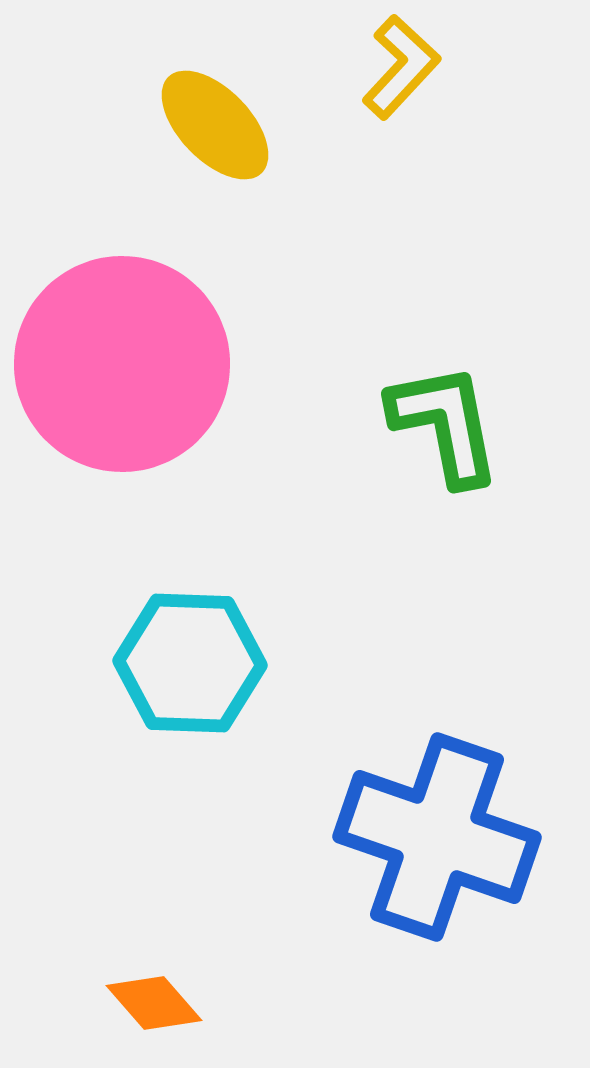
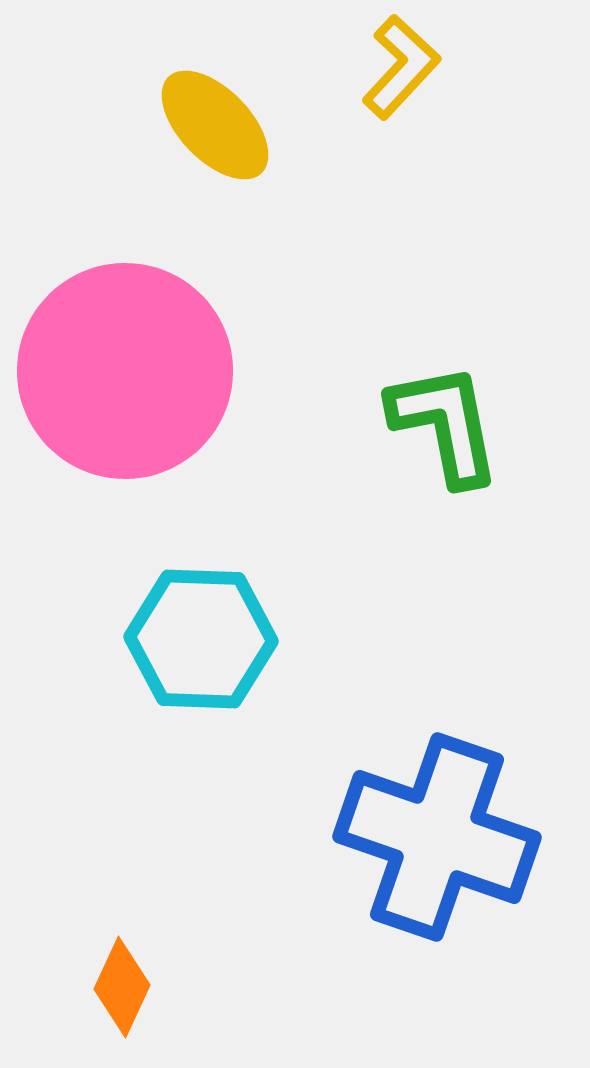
pink circle: moved 3 px right, 7 px down
cyan hexagon: moved 11 px right, 24 px up
orange diamond: moved 32 px left, 16 px up; rotated 66 degrees clockwise
